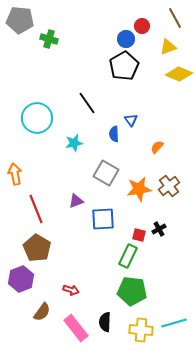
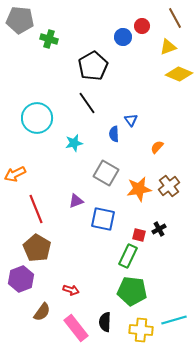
blue circle: moved 3 px left, 2 px up
black pentagon: moved 31 px left
orange arrow: rotated 105 degrees counterclockwise
blue square: rotated 15 degrees clockwise
cyan line: moved 3 px up
